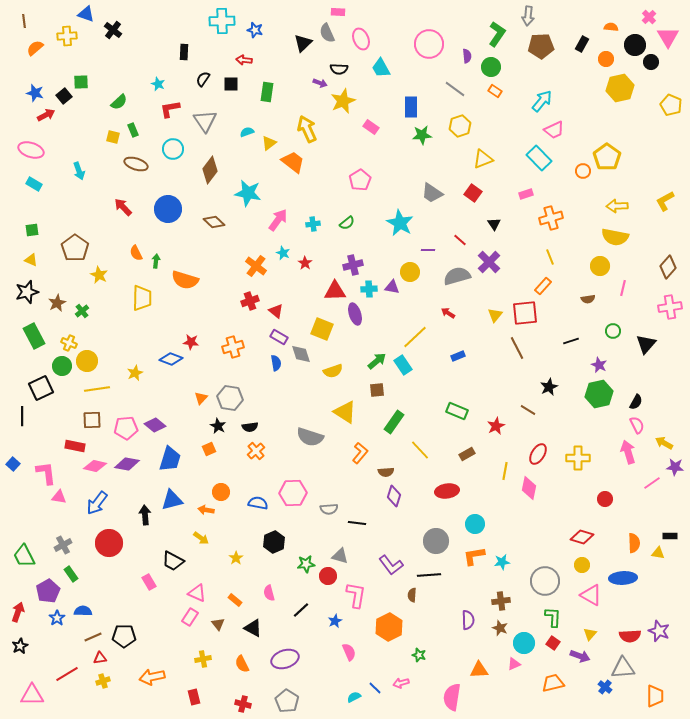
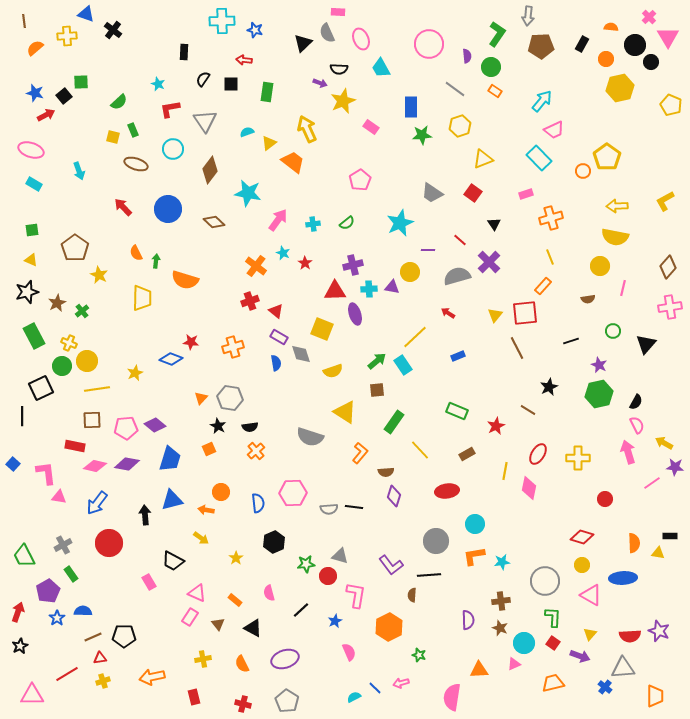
cyan star at (400, 223): rotated 20 degrees clockwise
blue semicircle at (258, 503): rotated 72 degrees clockwise
black line at (357, 523): moved 3 px left, 16 px up
